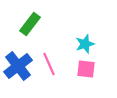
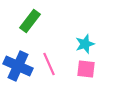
green rectangle: moved 3 px up
blue cross: rotated 28 degrees counterclockwise
